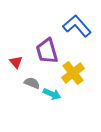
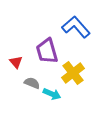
blue L-shape: moved 1 px left, 1 px down
